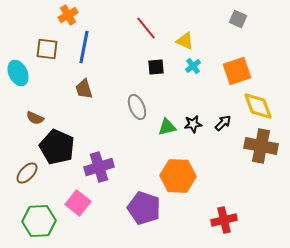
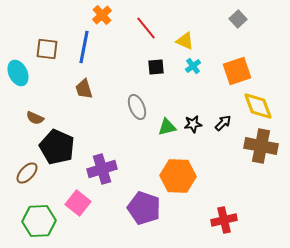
orange cross: moved 34 px right; rotated 12 degrees counterclockwise
gray square: rotated 24 degrees clockwise
purple cross: moved 3 px right, 2 px down
